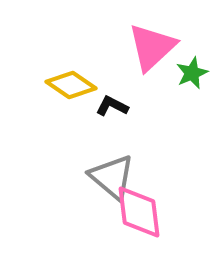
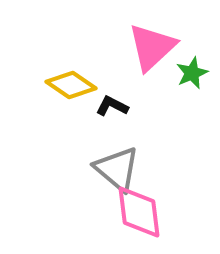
gray triangle: moved 5 px right, 8 px up
